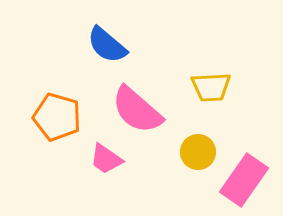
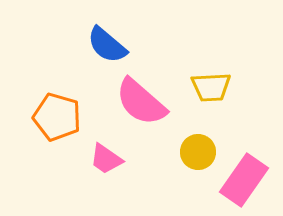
pink semicircle: moved 4 px right, 8 px up
